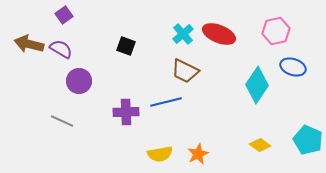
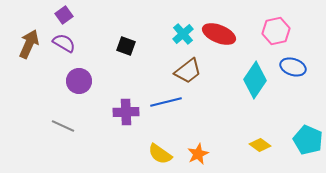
brown arrow: rotated 100 degrees clockwise
purple semicircle: moved 3 px right, 6 px up
brown trapezoid: moved 3 px right; rotated 64 degrees counterclockwise
cyan diamond: moved 2 px left, 5 px up
gray line: moved 1 px right, 5 px down
yellow semicircle: rotated 45 degrees clockwise
